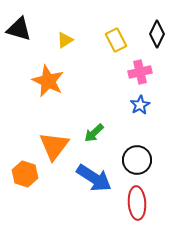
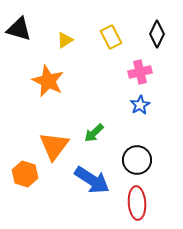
yellow rectangle: moved 5 px left, 3 px up
blue arrow: moved 2 px left, 2 px down
